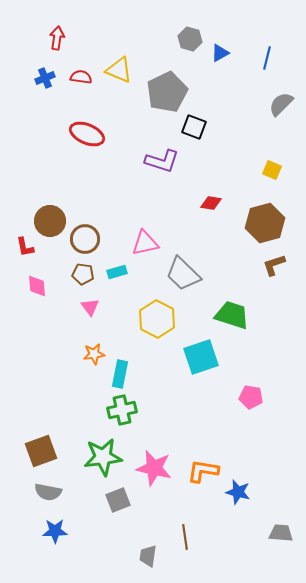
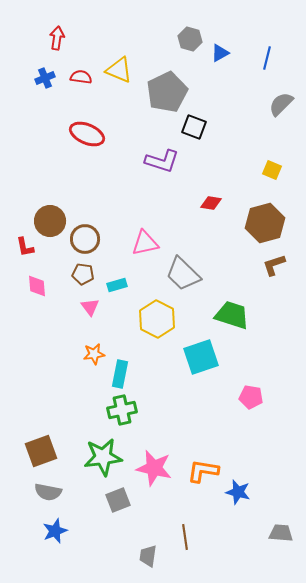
cyan rectangle at (117, 272): moved 13 px down
blue star at (55, 531): rotated 20 degrees counterclockwise
